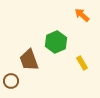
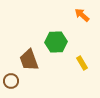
green hexagon: rotated 20 degrees clockwise
